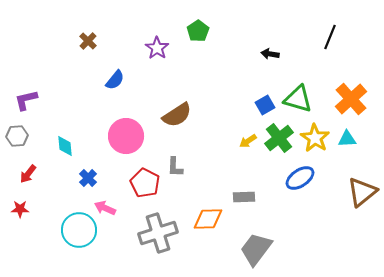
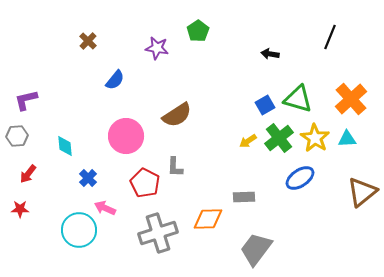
purple star: rotated 25 degrees counterclockwise
